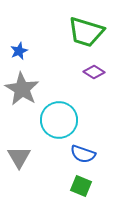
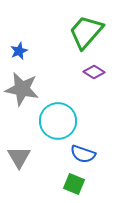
green trapezoid: rotated 114 degrees clockwise
gray star: rotated 20 degrees counterclockwise
cyan circle: moved 1 px left, 1 px down
green square: moved 7 px left, 2 px up
